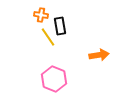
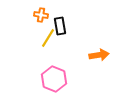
yellow line: moved 1 px down; rotated 66 degrees clockwise
